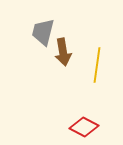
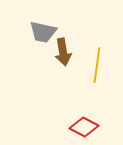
gray trapezoid: rotated 92 degrees counterclockwise
